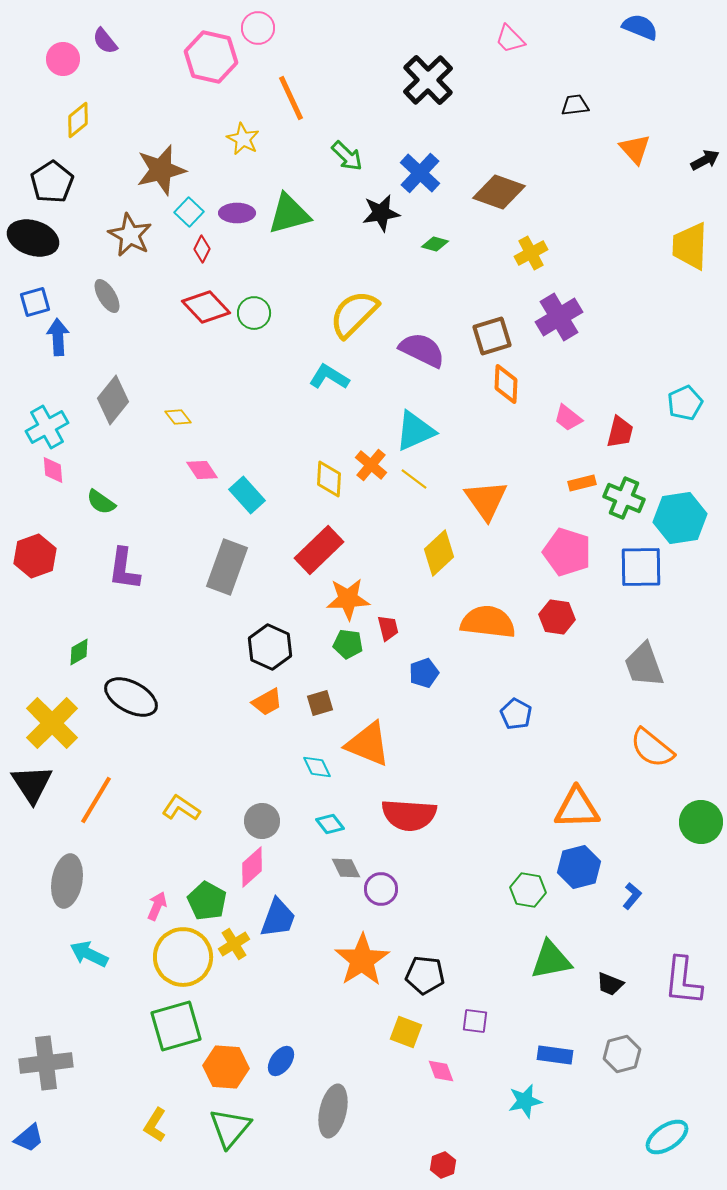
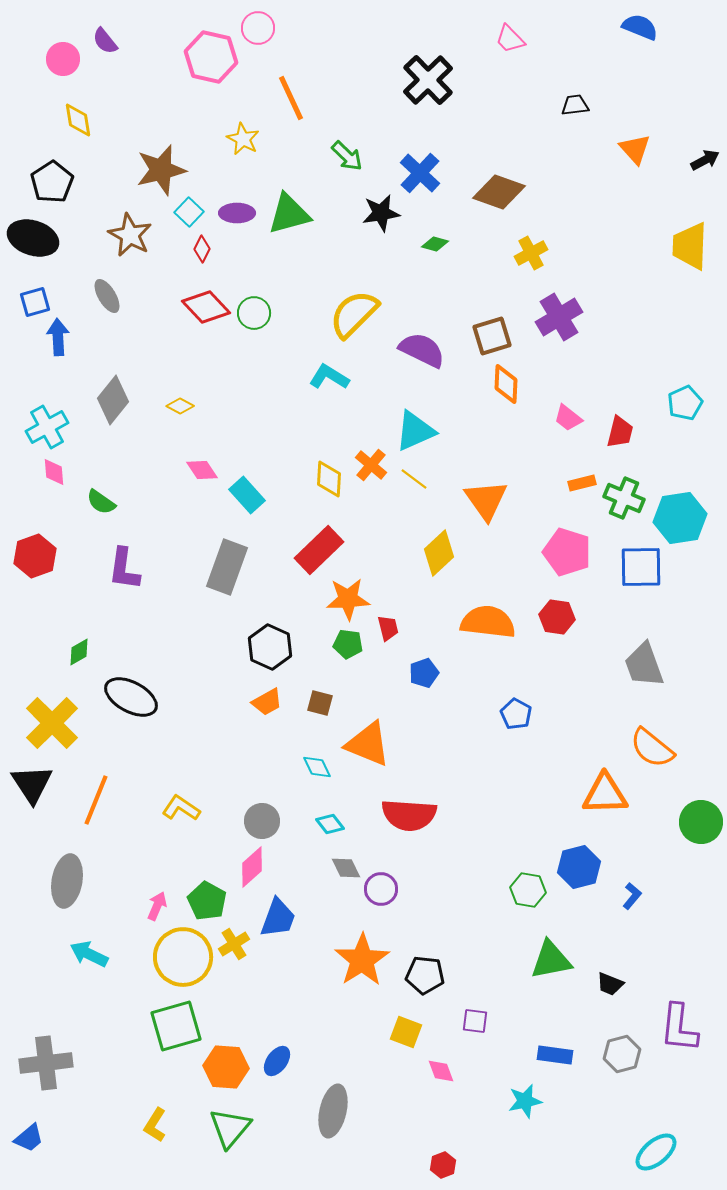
yellow diamond at (78, 120): rotated 60 degrees counterclockwise
yellow diamond at (178, 417): moved 2 px right, 11 px up; rotated 24 degrees counterclockwise
pink diamond at (53, 470): moved 1 px right, 2 px down
brown square at (320, 703): rotated 32 degrees clockwise
orange line at (96, 800): rotated 9 degrees counterclockwise
orange triangle at (577, 808): moved 28 px right, 14 px up
purple L-shape at (683, 981): moved 4 px left, 47 px down
blue ellipse at (281, 1061): moved 4 px left
cyan ellipse at (667, 1137): moved 11 px left, 15 px down; rotated 6 degrees counterclockwise
